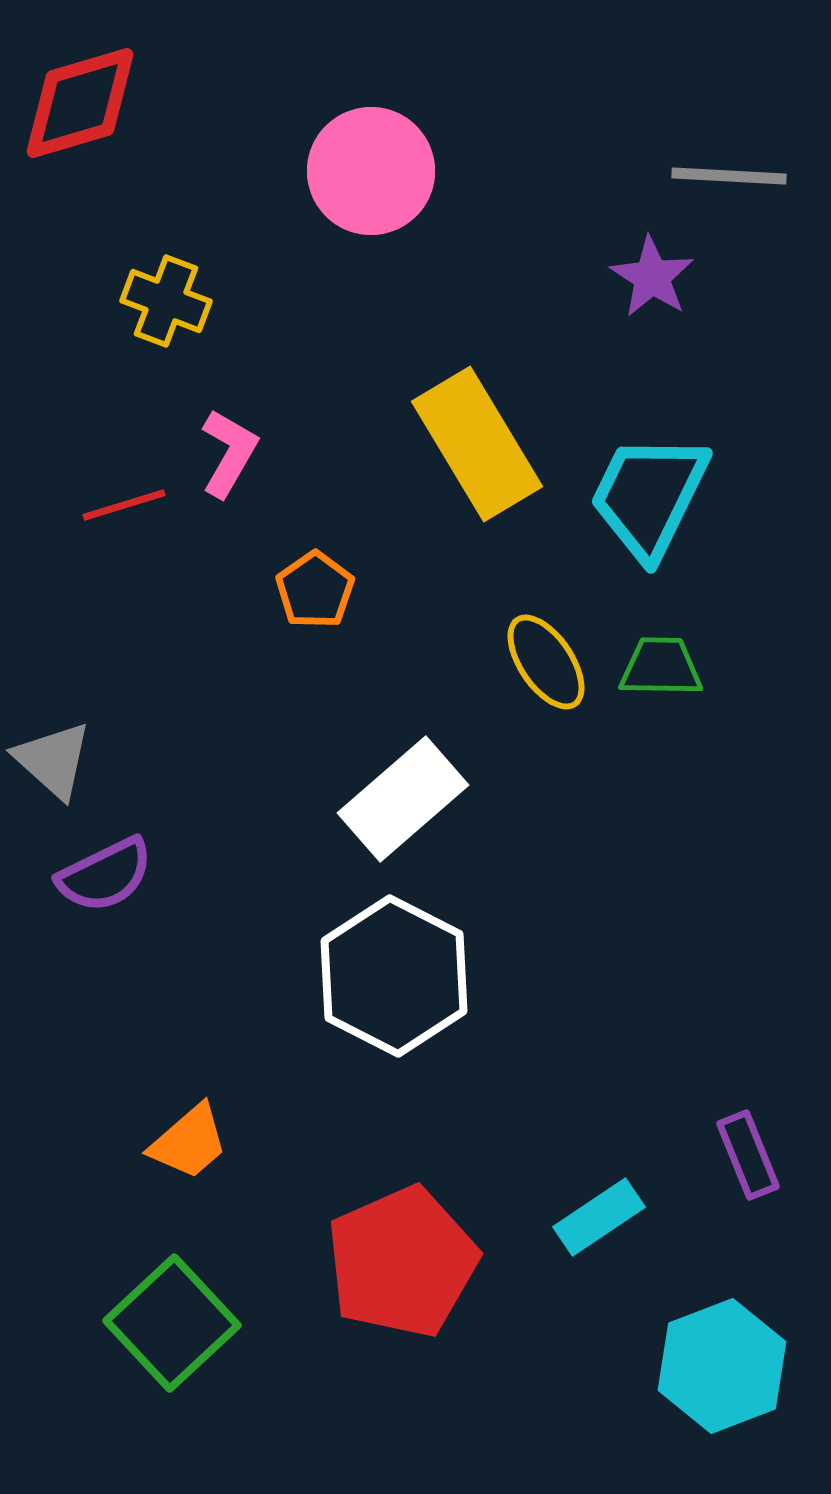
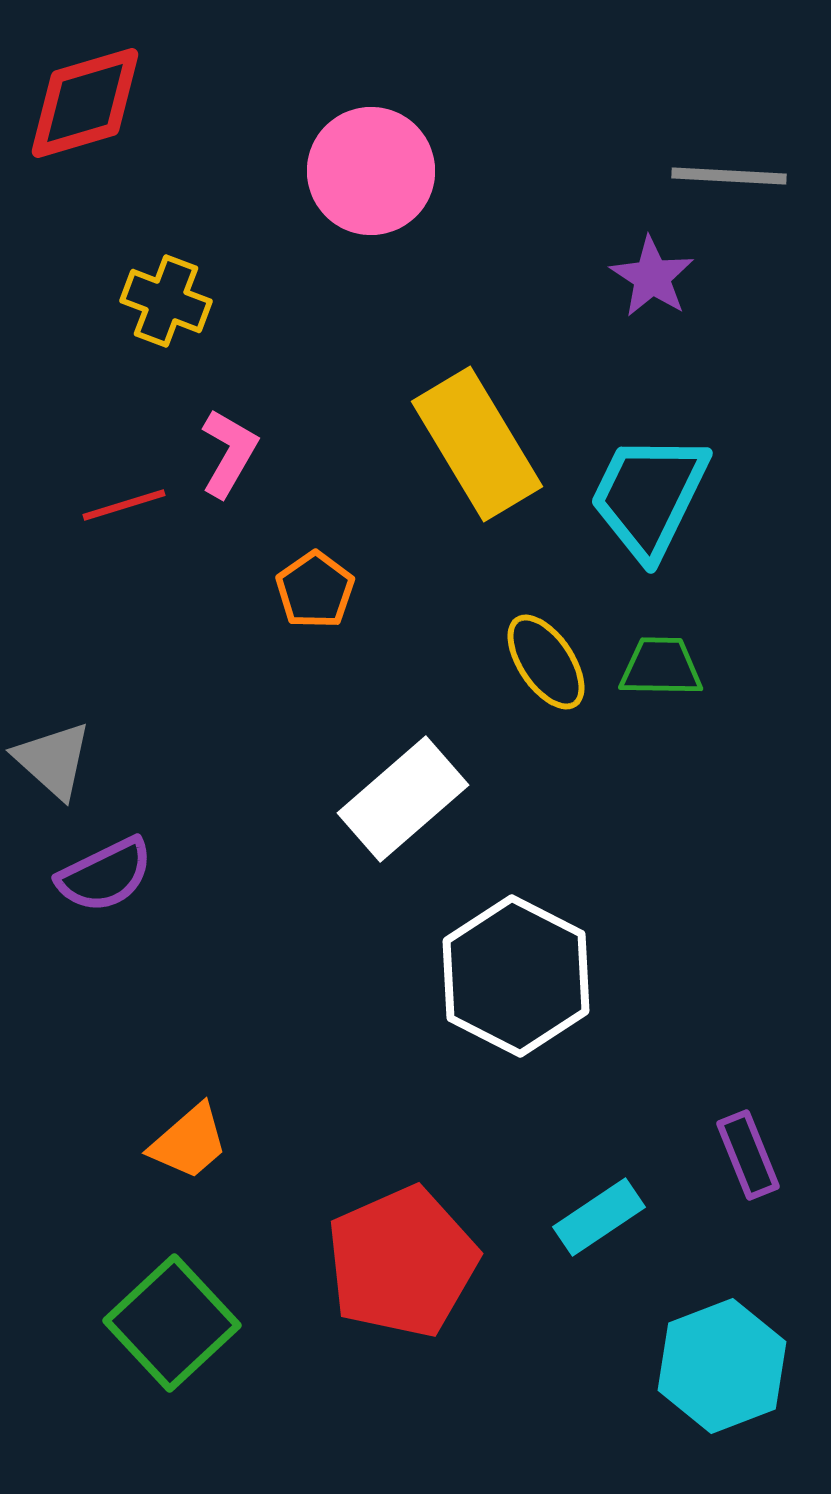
red diamond: moved 5 px right
white hexagon: moved 122 px right
